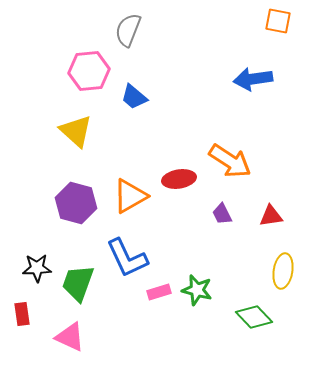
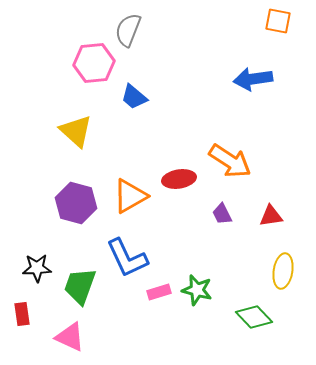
pink hexagon: moved 5 px right, 8 px up
green trapezoid: moved 2 px right, 3 px down
